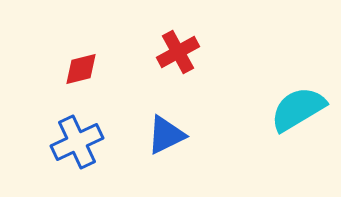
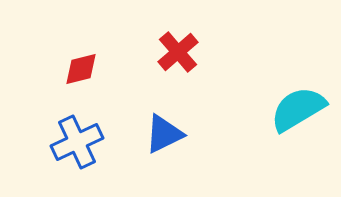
red cross: rotated 12 degrees counterclockwise
blue triangle: moved 2 px left, 1 px up
